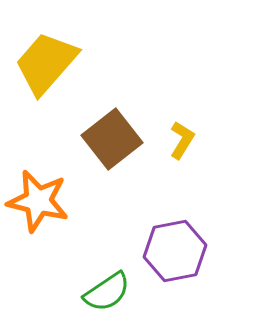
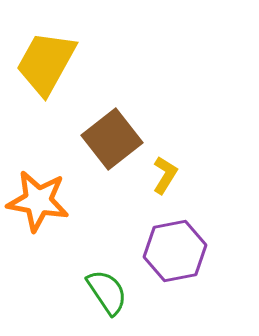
yellow trapezoid: rotated 12 degrees counterclockwise
yellow L-shape: moved 17 px left, 35 px down
orange star: rotated 4 degrees counterclockwise
green semicircle: rotated 90 degrees counterclockwise
